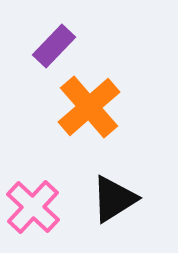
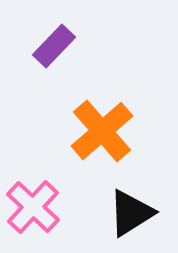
orange cross: moved 13 px right, 24 px down
black triangle: moved 17 px right, 14 px down
